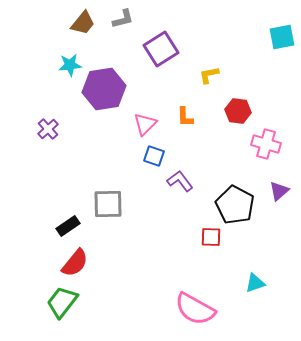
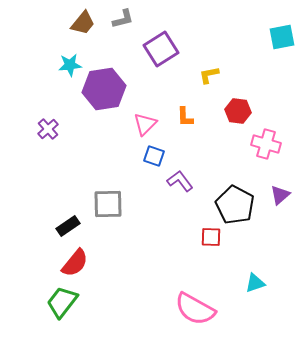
purple triangle: moved 1 px right, 4 px down
